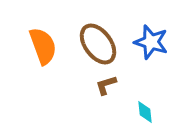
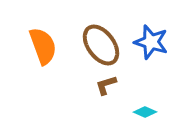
brown ellipse: moved 3 px right, 1 px down
cyan diamond: rotated 60 degrees counterclockwise
